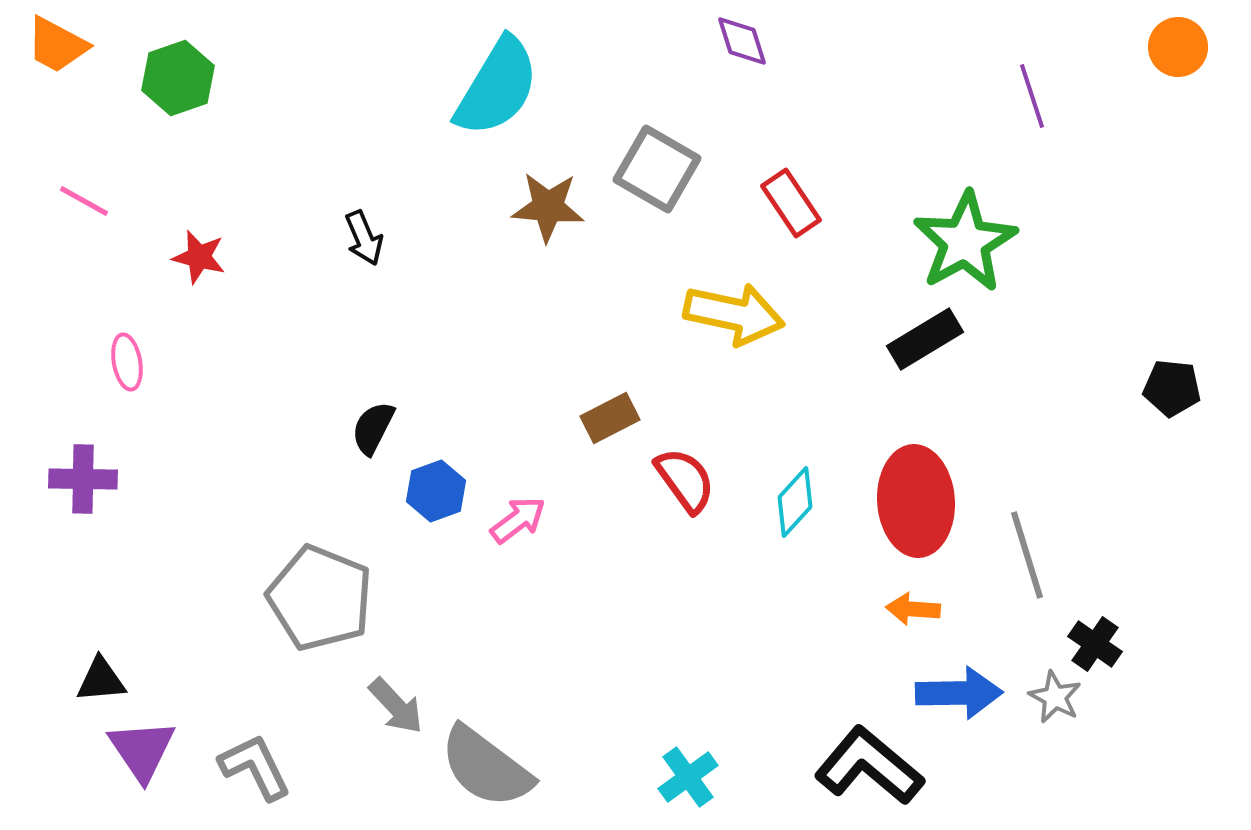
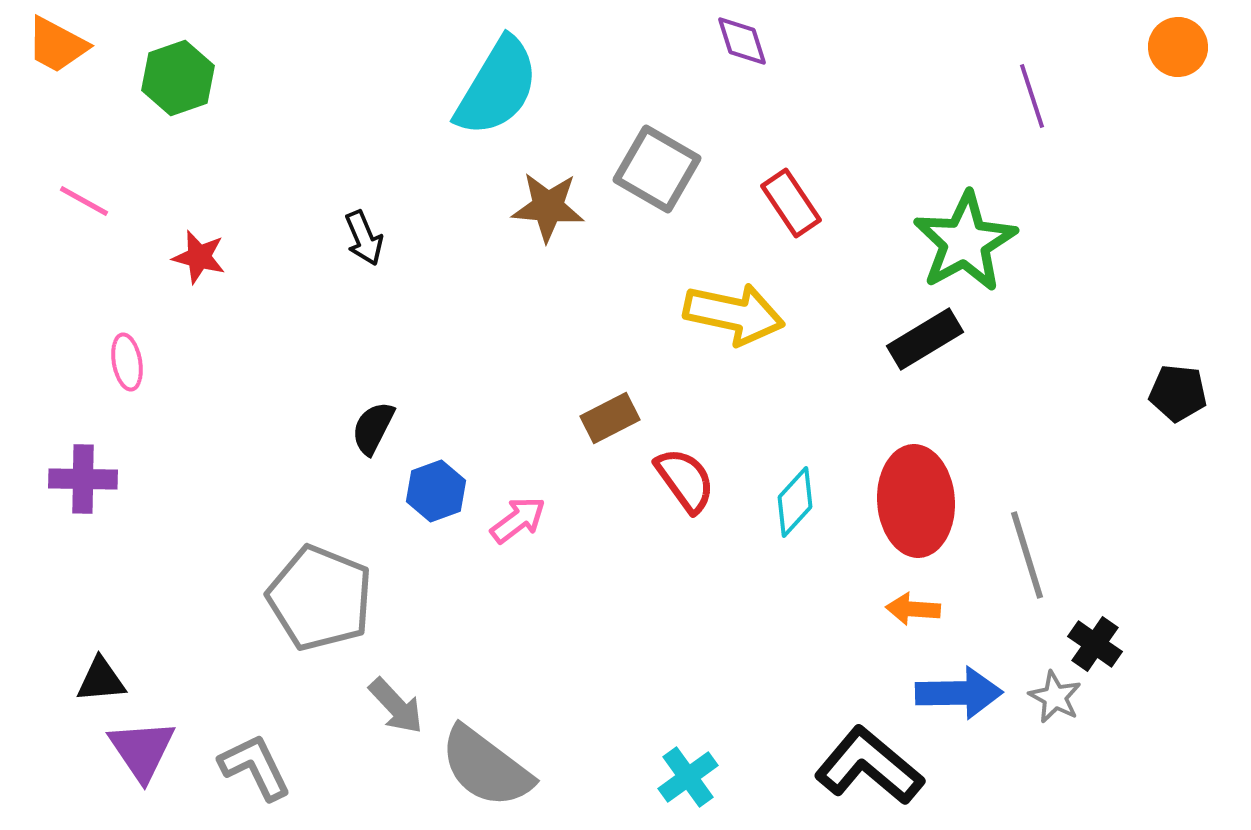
black pentagon: moved 6 px right, 5 px down
